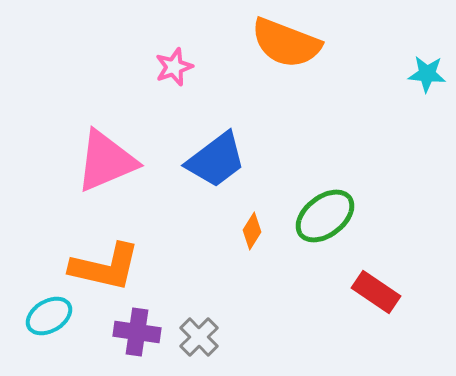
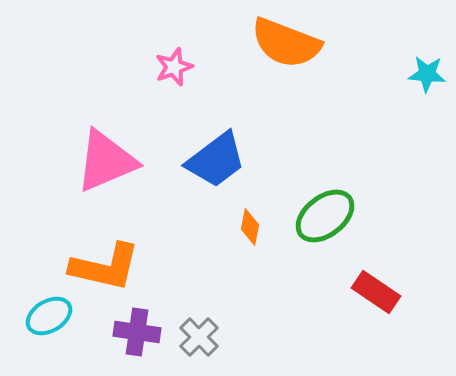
orange diamond: moved 2 px left, 4 px up; rotated 21 degrees counterclockwise
